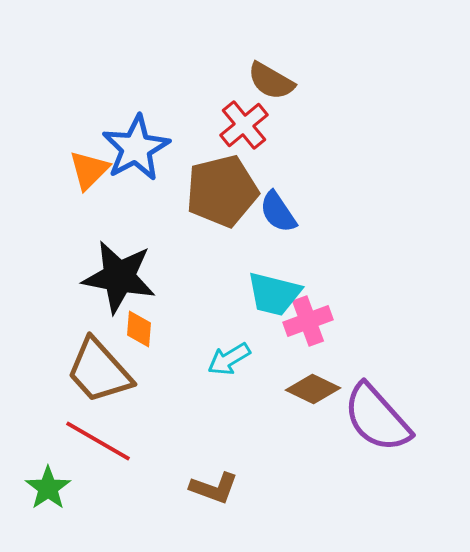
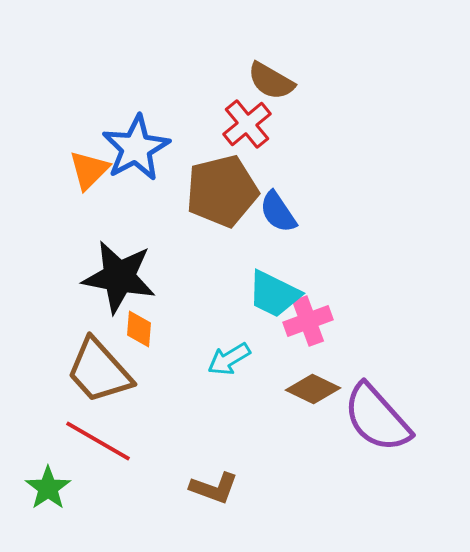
red cross: moved 3 px right, 1 px up
cyan trapezoid: rotated 12 degrees clockwise
